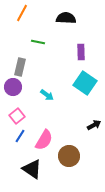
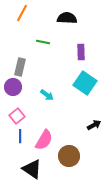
black semicircle: moved 1 px right
green line: moved 5 px right
blue line: rotated 32 degrees counterclockwise
